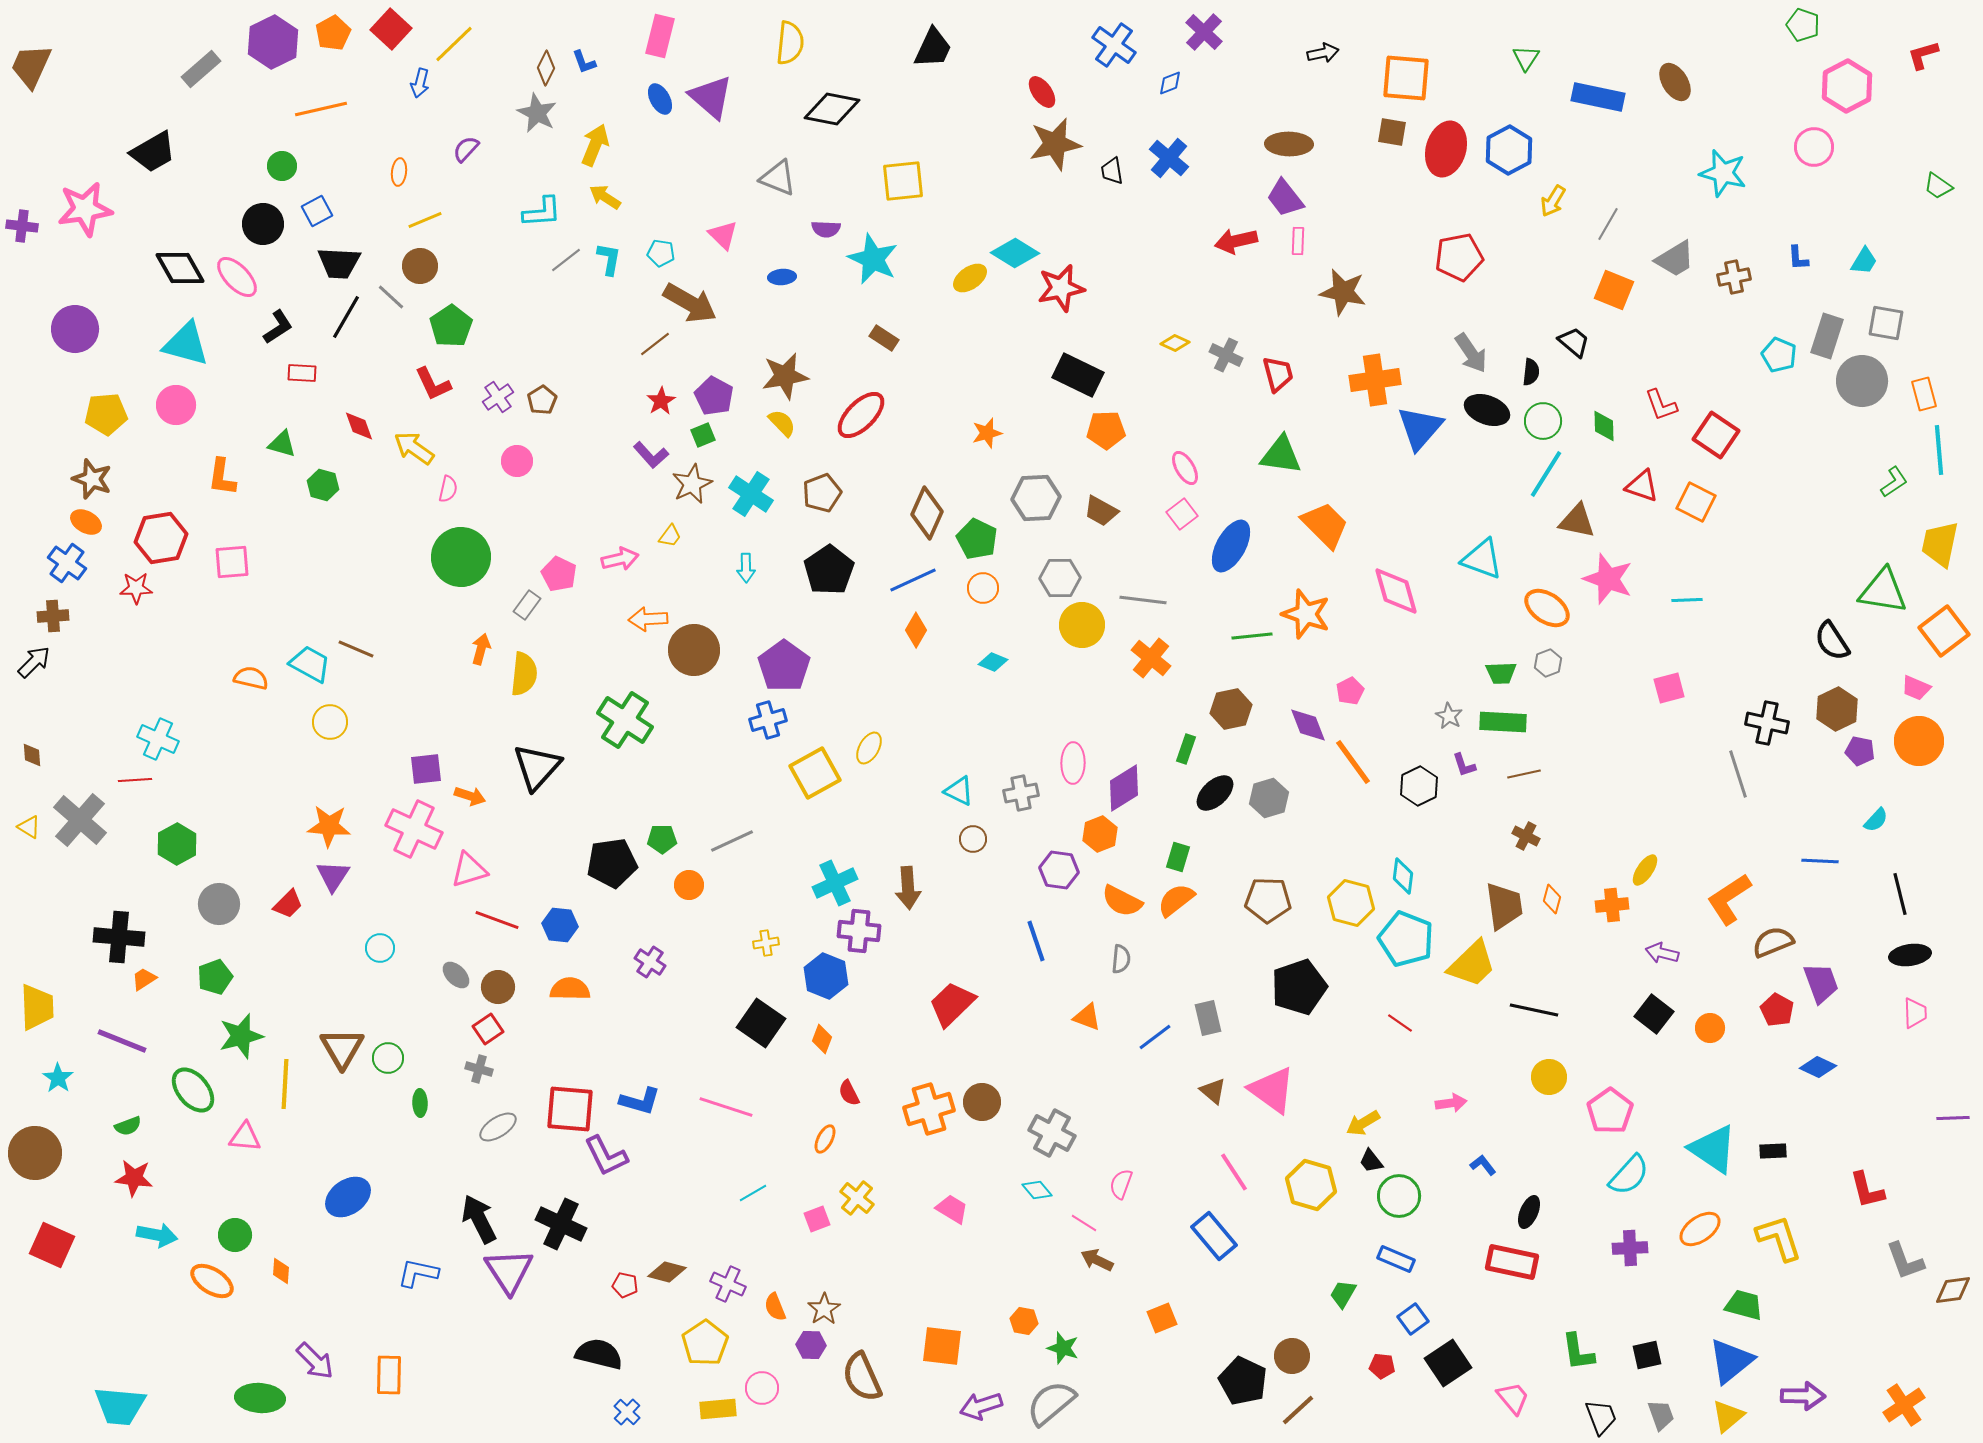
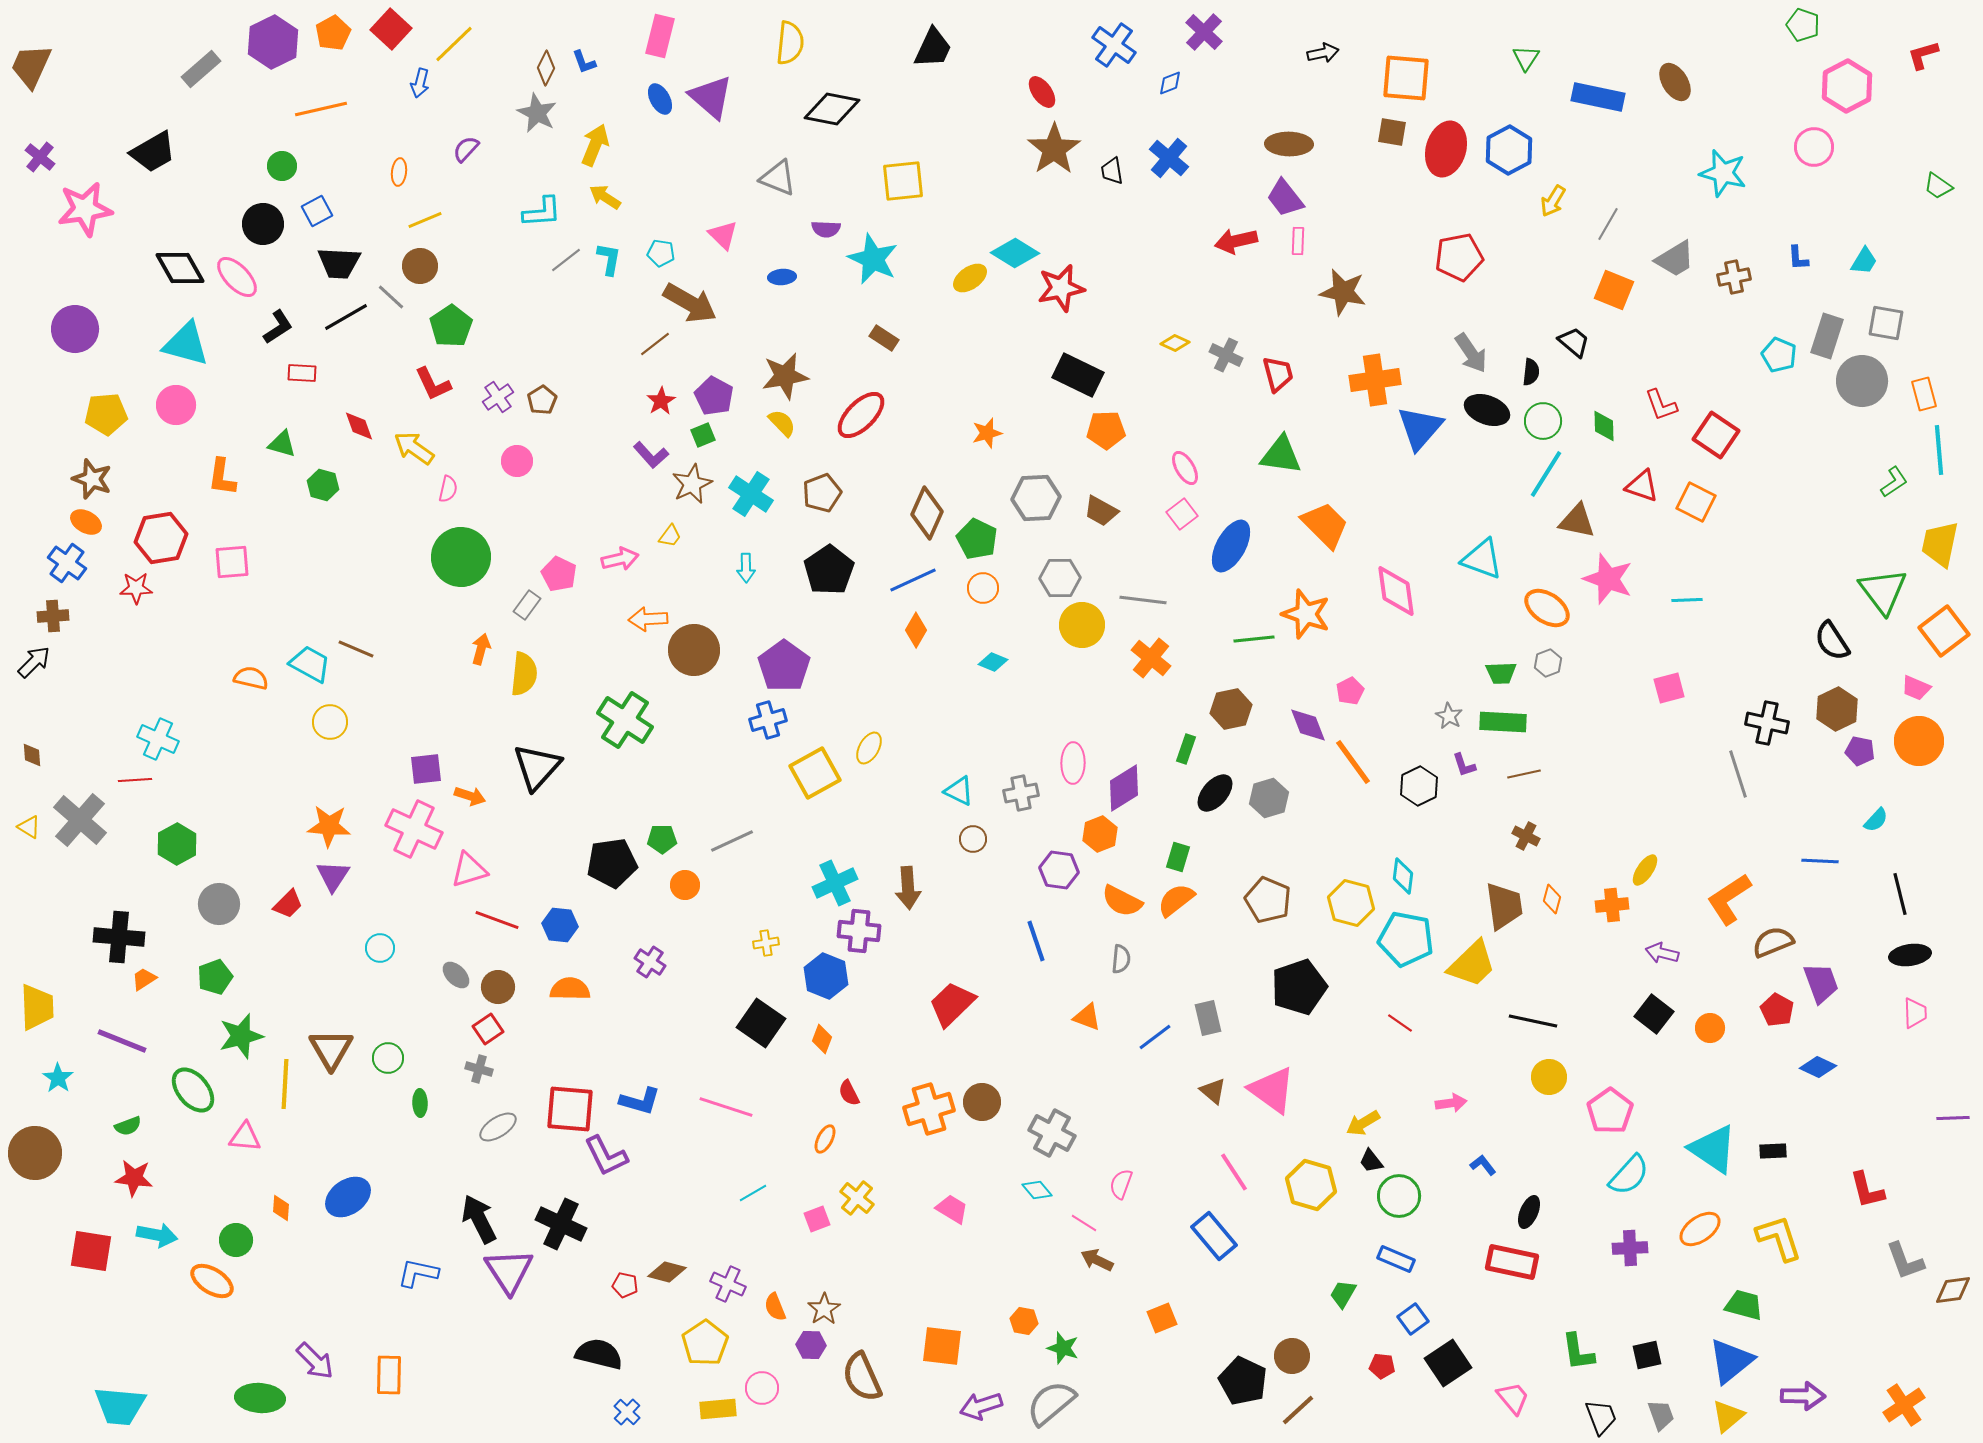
brown star at (1055, 144): moved 1 px left, 5 px down; rotated 22 degrees counterclockwise
purple cross at (22, 226): moved 18 px right, 69 px up; rotated 32 degrees clockwise
black line at (346, 317): rotated 30 degrees clockwise
pink diamond at (1396, 591): rotated 8 degrees clockwise
green triangle at (1883, 591): rotated 44 degrees clockwise
green line at (1252, 636): moved 2 px right, 3 px down
black ellipse at (1215, 793): rotated 6 degrees counterclockwise
orange circle at (689, 885): moved 4 px left
brown pentagon at (1268, 900): rotated 21 degrees clockwise
cyan pentagon at (1406, 939): rotated 10 degrees counterclockwise
black line at (1534, 1010): moved 1 px left, 11 px down
brown triangle at (342, 1048): moved 11 px left, 1 px down
green circle at (235, 1235): moved 1 px right, 5 px down
red square at (52, 1245): moved 39 px right, 6 px down; rotated 15 degrees counterclockwise
orange diamond at (281, 1271): moved 63 px up
